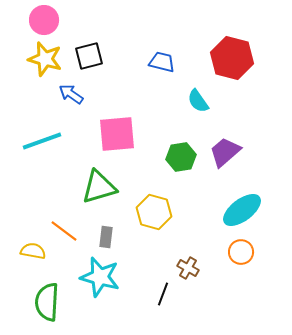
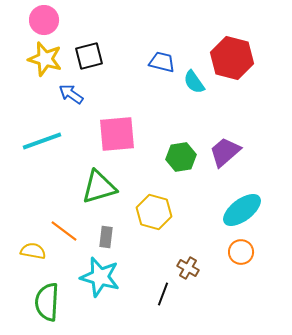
cyan semicircle: moved 4 px left, 19 px up
